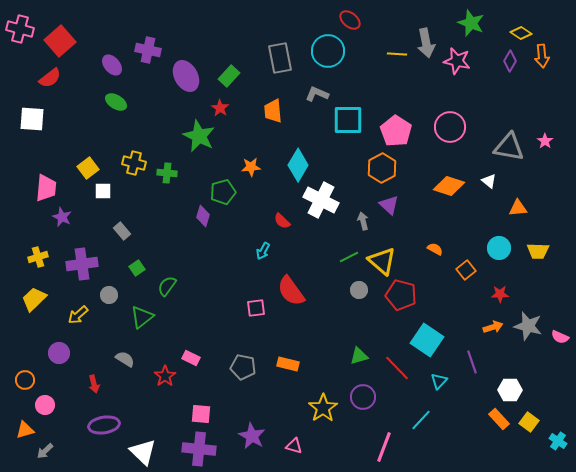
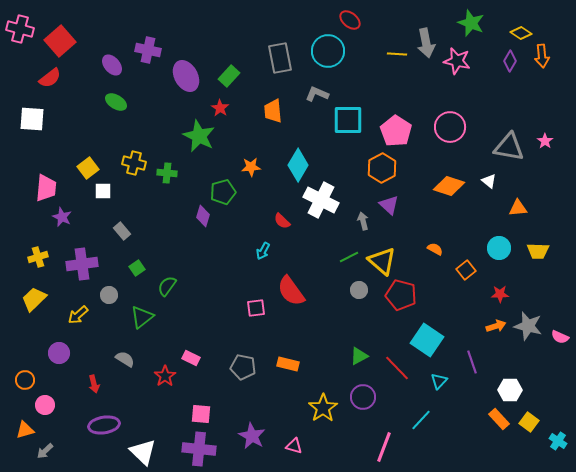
orange arrow at (493, 327): moved 3 px right, 1 px up
green triangle at (359, 356): rotated 12 degrees counterclockwise
